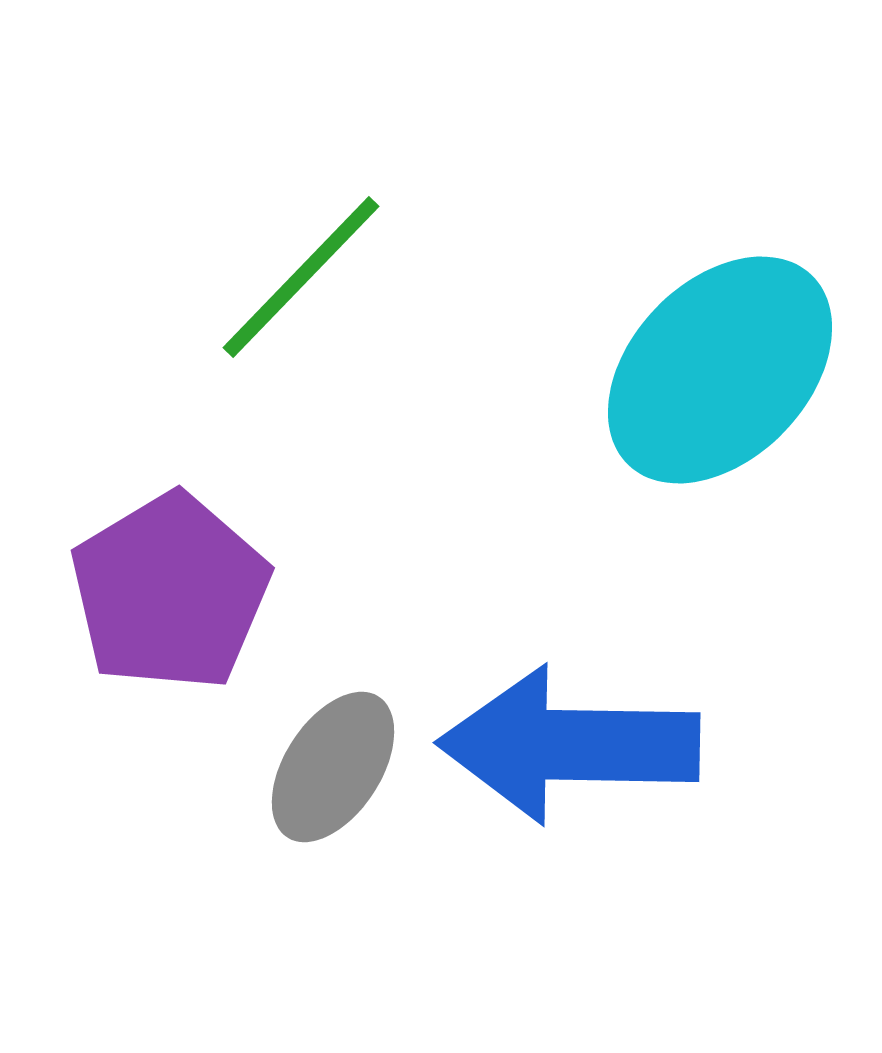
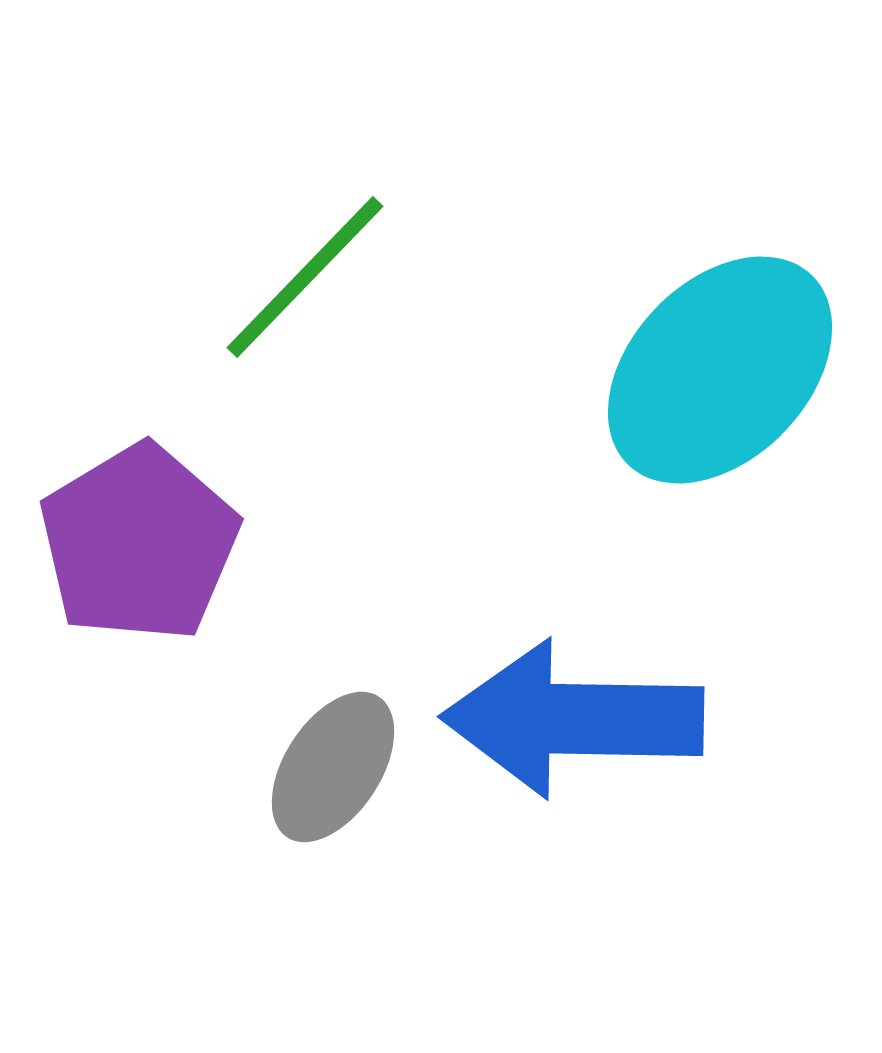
green line: moved 4 px right
purple pentagon: moved 31 px left, 49 px up
blue arrow: moved 4 px right, 26 px up
